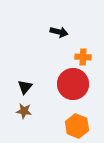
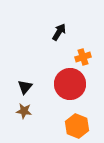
black arrow: rotated 72 degrees counterclockwise
orange cross: rotated 21 degrees counterclockwise
red circle: moved 3 px left
